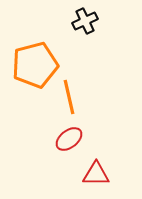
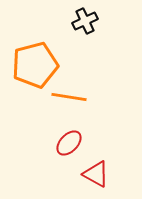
orange line: rotated 68 degrees counterclockwise
red ellipse: moved 4 px down; rotated 8 degrees counterclockwise
red triangle: rotated 28 degrees clockwise
